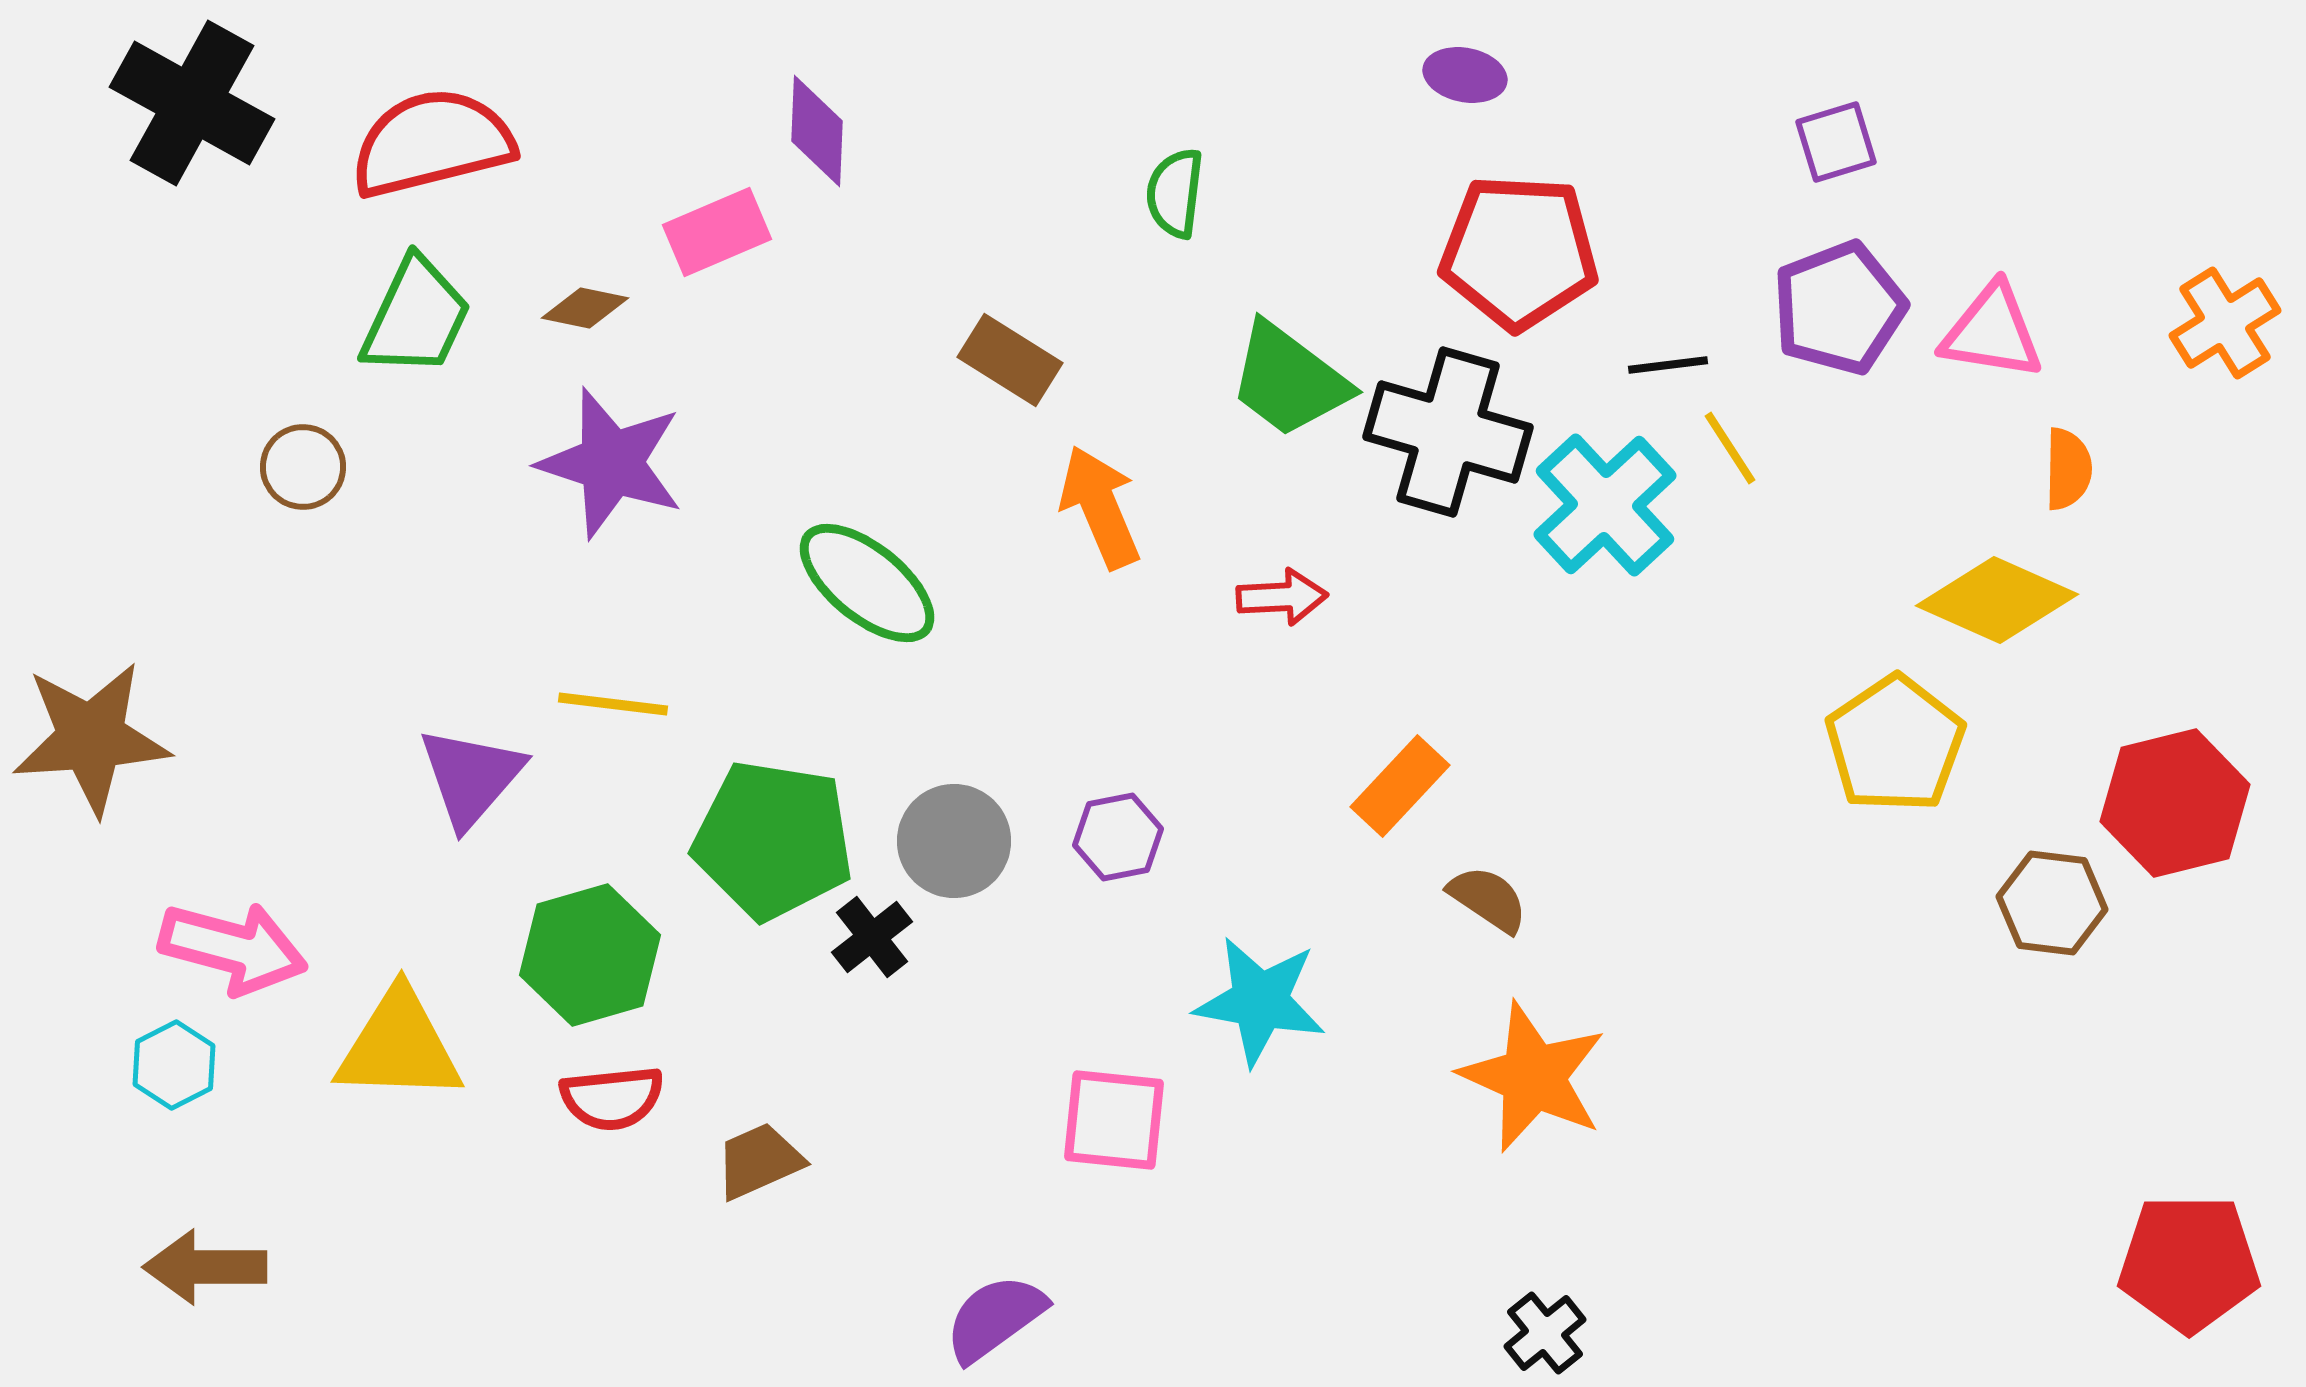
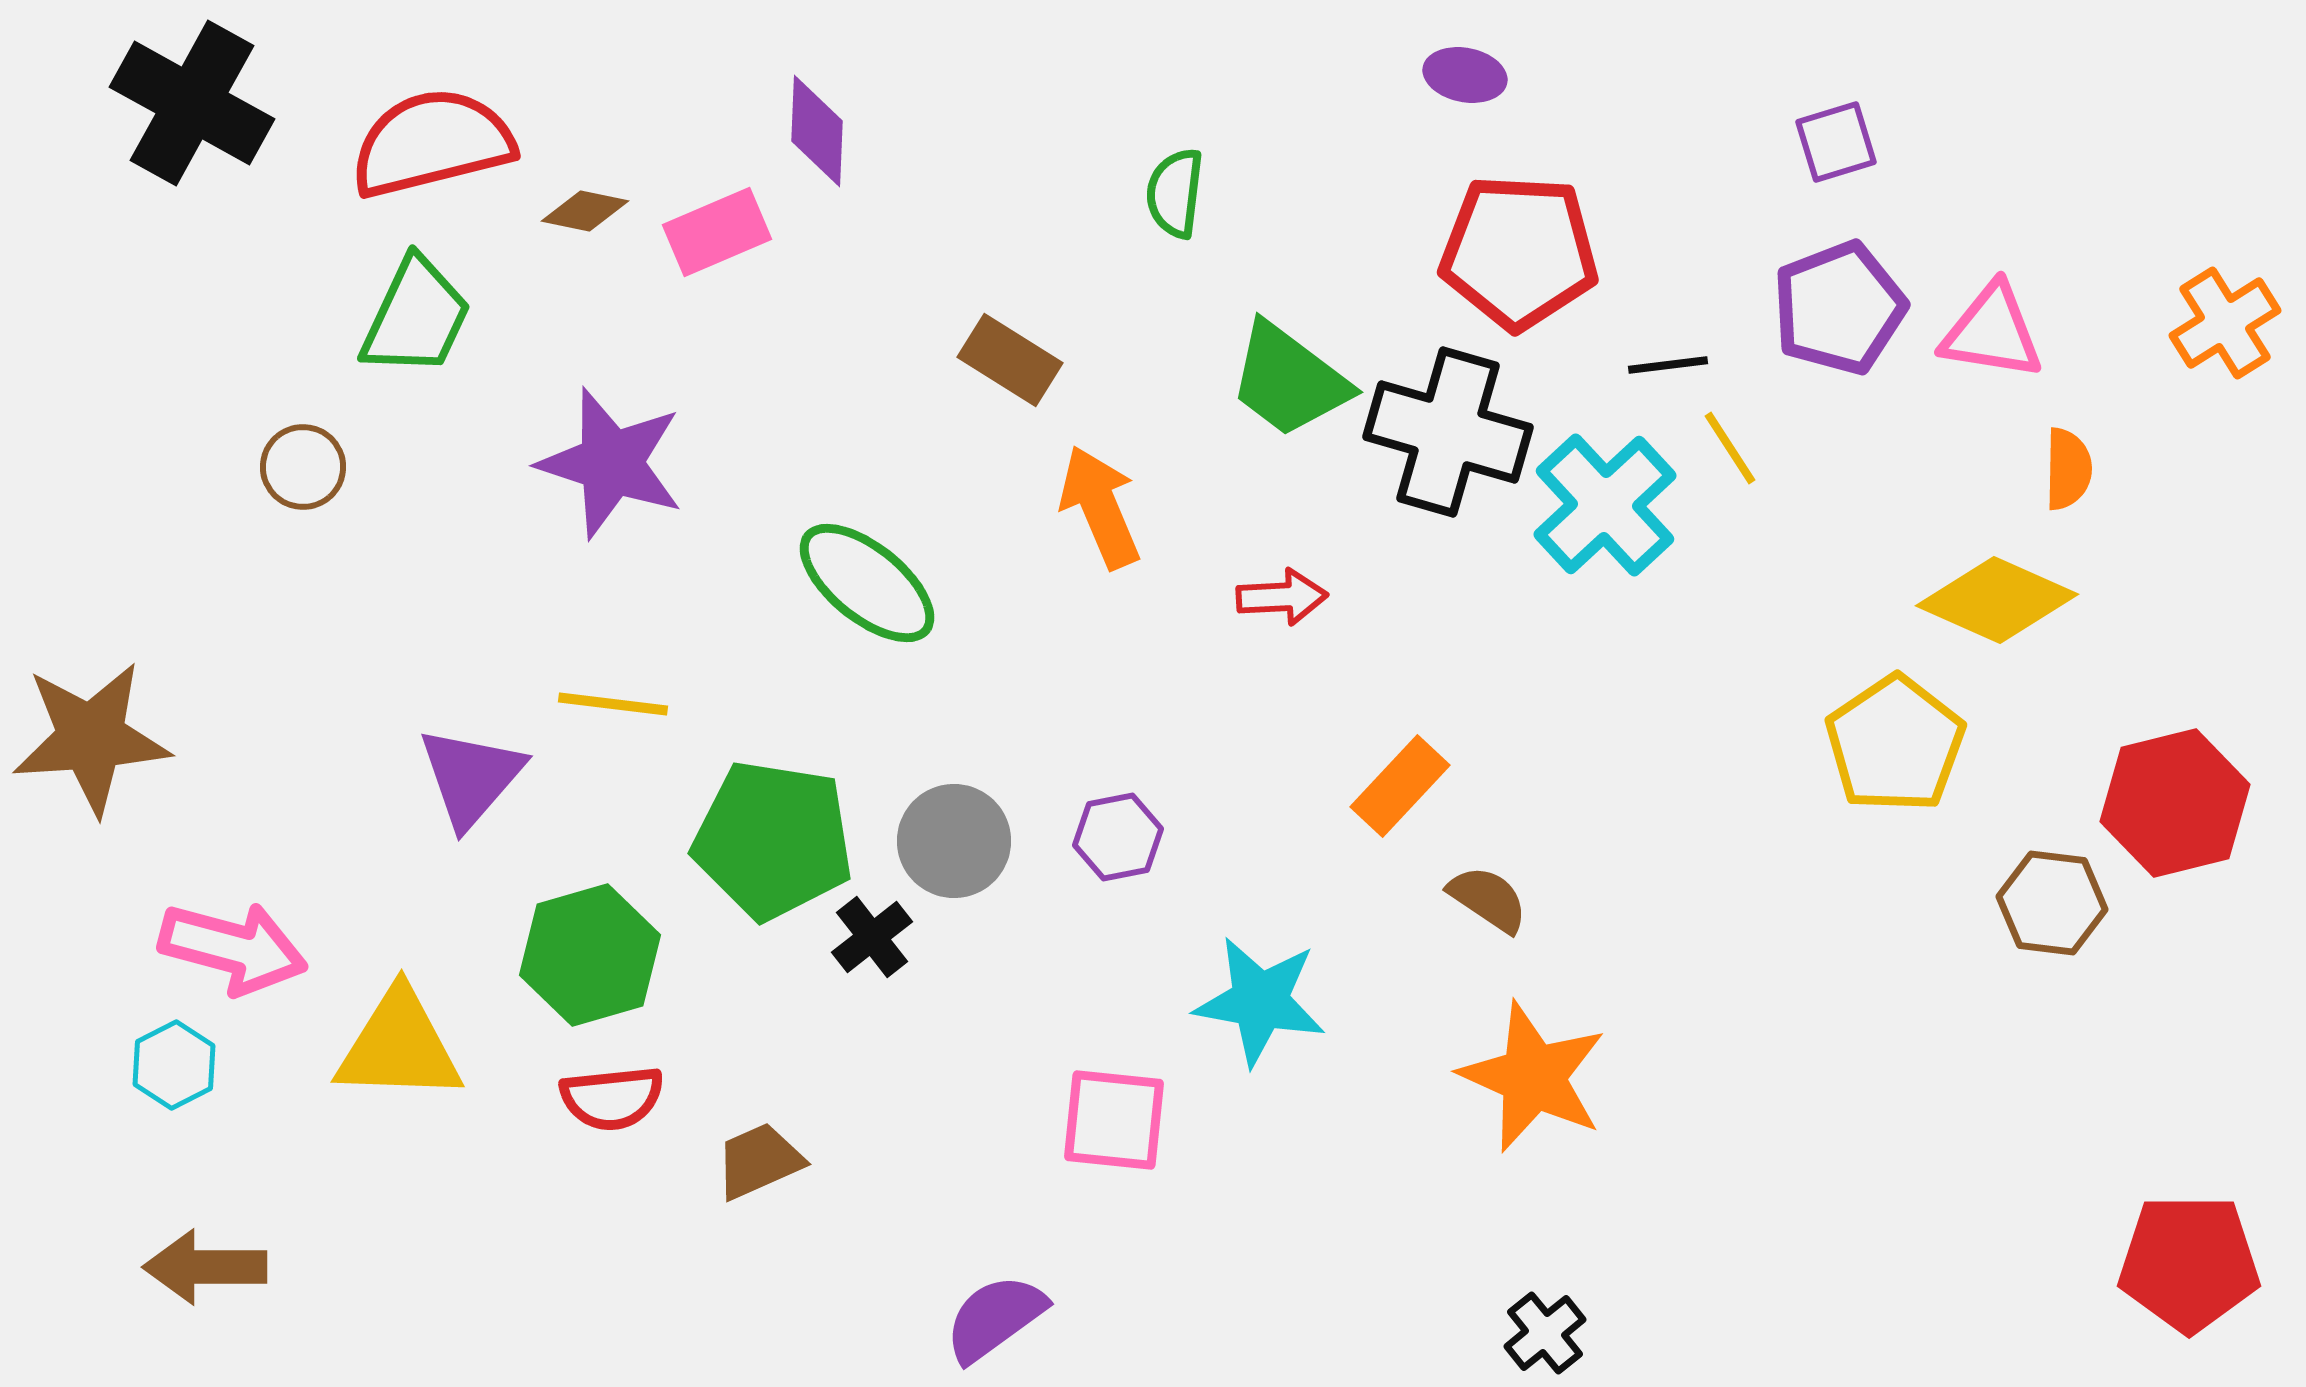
brown diamond at (585, 308): moved 97 px up
